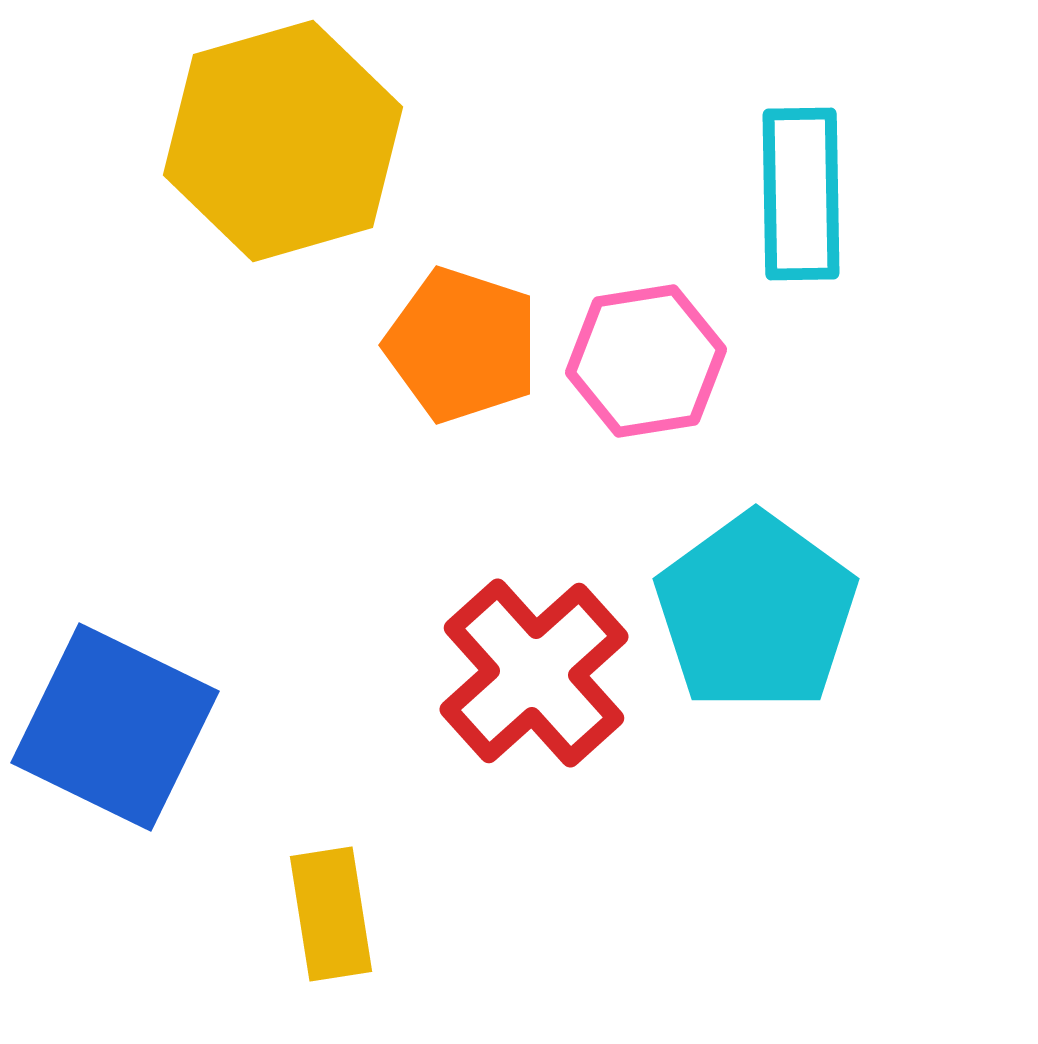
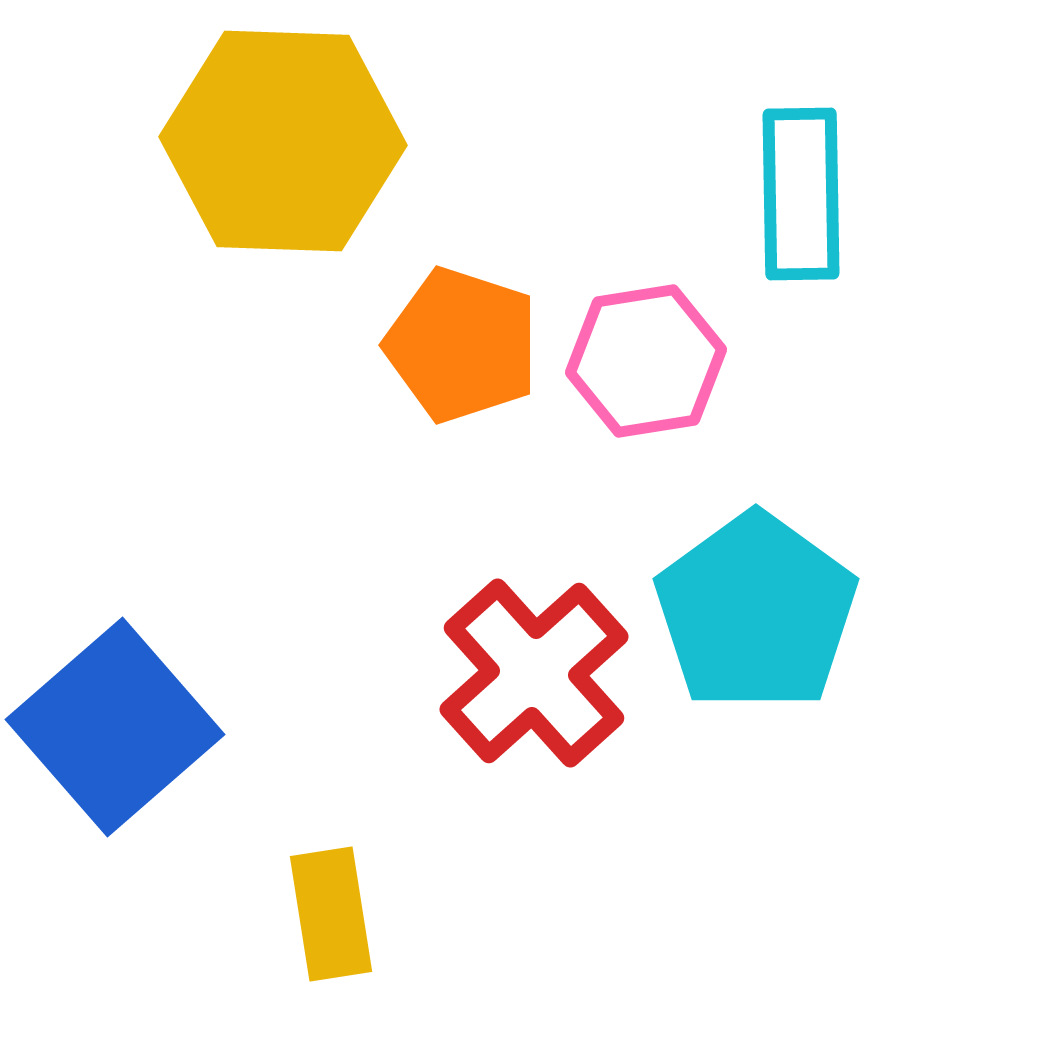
yellow hexagon: rotated 18 degrees clockwise
blue square: rotated 23 degrees clockwise
